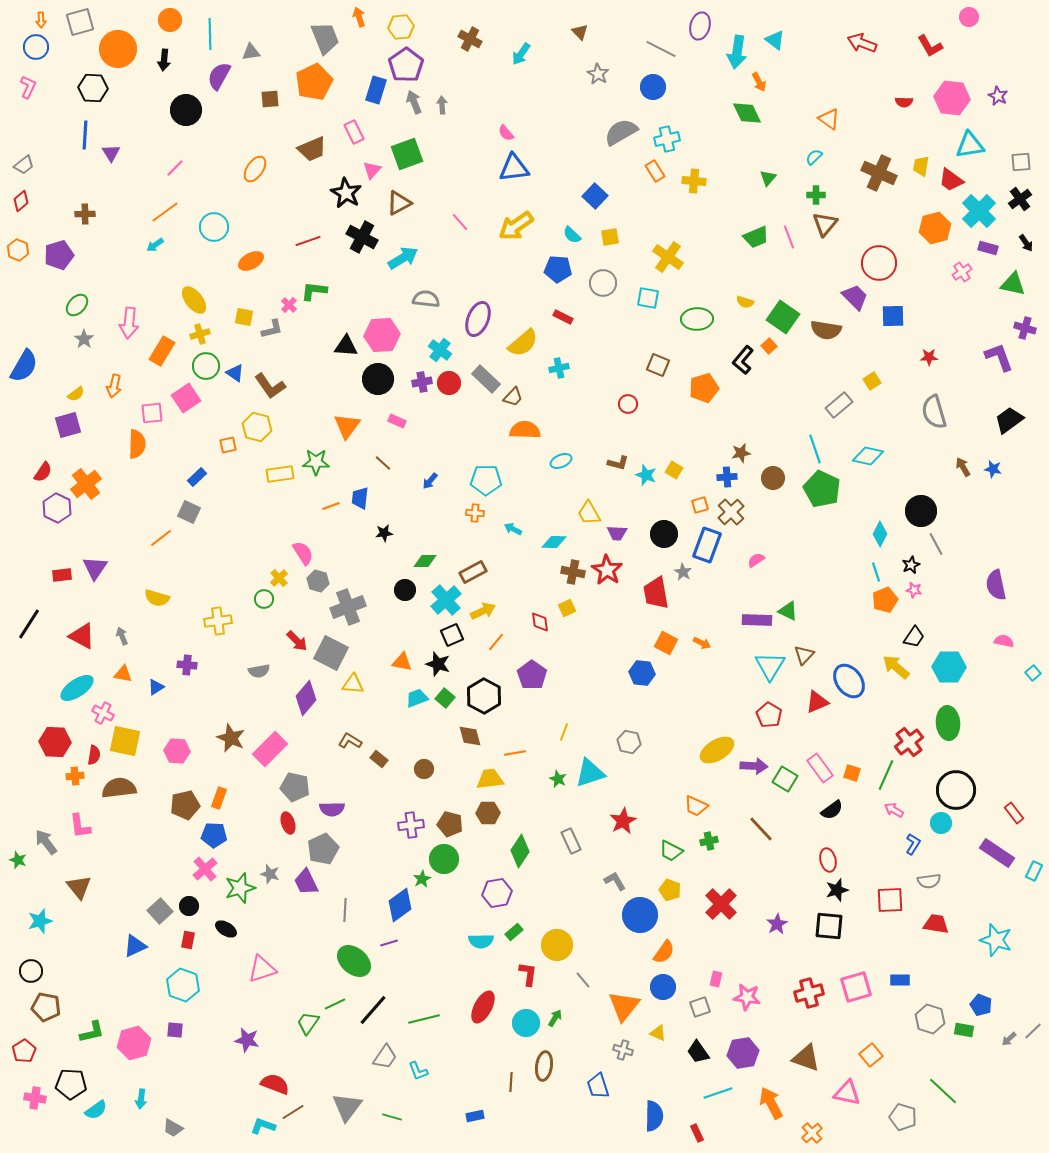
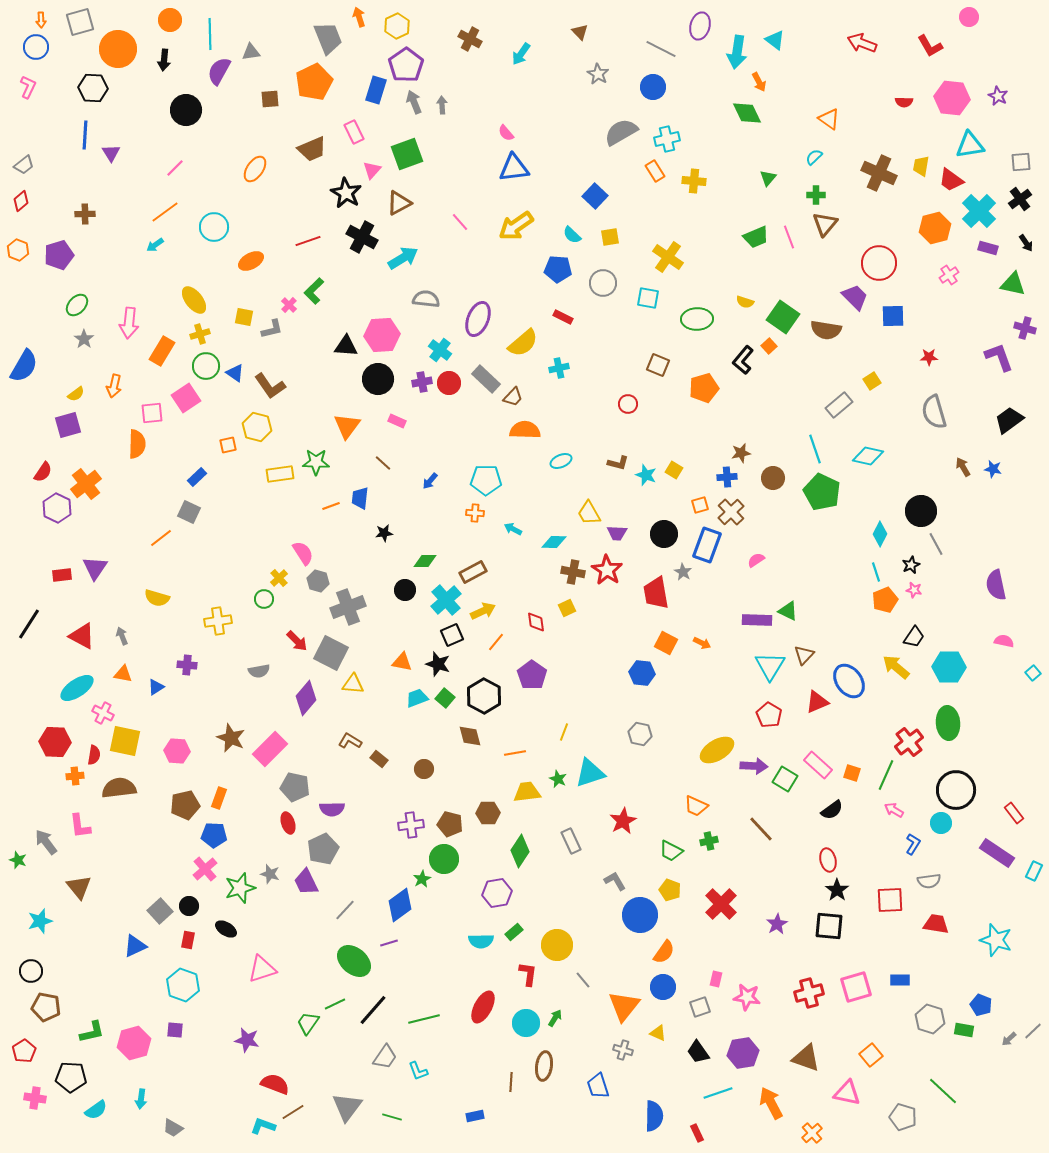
yellow hexagon at (401, 27): moved 4 px left, 1 px up; rotated 20 degrees counterclockwise
gray trapezoid at (325, 38): moved 3 px right
purple semicircle at (219, 76): moved 5 px up
pink cross at (962, 272): moved 13 px left, 3 px down
green L-shape at (314, 291): rotated 52 degrees counterclockwise
green pentagon at (822, 489): moved 3 px down
red diamond at (540, 622): moved 4 px left
gray hexagon at (629, 742): moved 11 px right, 8 px up
pink rectangle at (820, 768): moved 2 px left, 3 px up; rotated 12 degrees counterclockwise
yellow trapezoid at (490, 779): moved 37 px right, 13 px down
black star at (837, 890): rotated 20 degrees counterclockwise
gray line at (345, 910): rotated 40 degrees clockwise
black pentagon at (71, 1084): moved 7 px up
